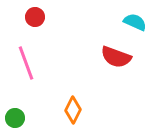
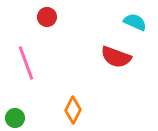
red circle: moved 12 px right
